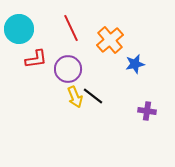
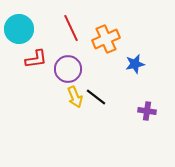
orange cross: moved 4 px left, 1 px up; rotated 16 degrees clockwise
black line: moved 3 px right, 1 px down
